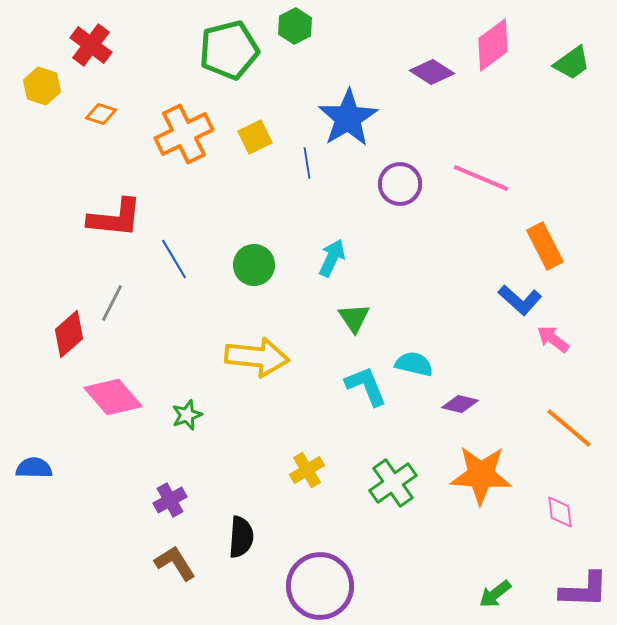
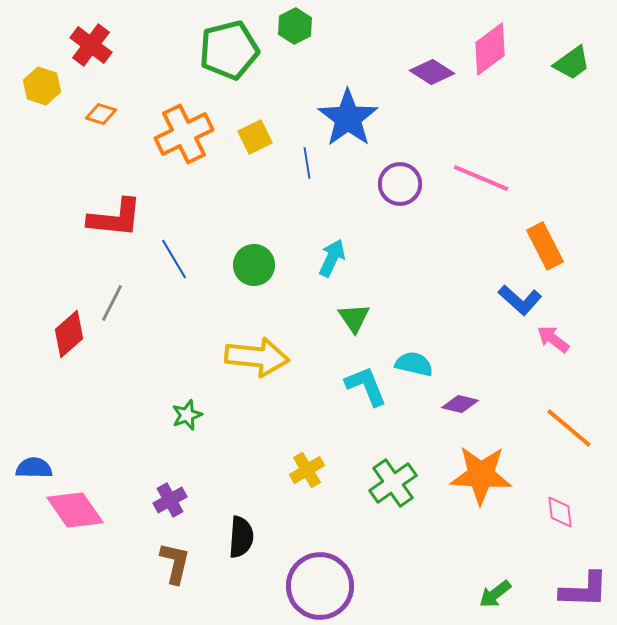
pink diamond at (493, 45): moved 3 px left, 4 px down
blue star at (348, 118): rotated 4 degrees counterclockwise
pink diamond at (113, 397): moved 38 px left, 113 px down; rotated 6 degrees clockwise
brown L-shape at (175, 563): rotated 45 degrees clockwise
